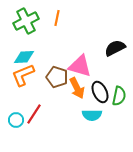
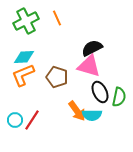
orange line: rotated 35 degrees counterclockwise
black semicircle: moved 23 px left
pink triangle: moved 9 px right
orange arrow: moved 23 px down; rotated 10 degrees counterclockwise
green semicircle: moved 1 px down
red line: moved 2 px left, 6 px down
cyan circle: moved 1 px left
